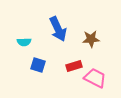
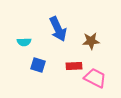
brown star: moved 2 px down
red rectangle: rotated 14 degrees clockwise
